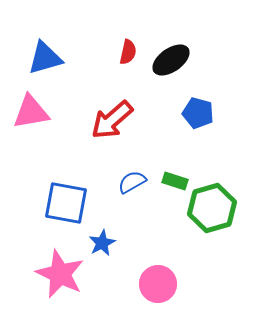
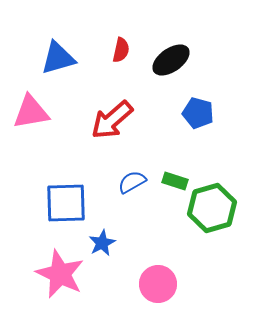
red semicircle: moved 7 px left, 2 px up
blue triangle: moved 13 px right
blue square: rotated 12 degrees counterclockwise
